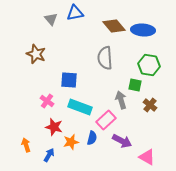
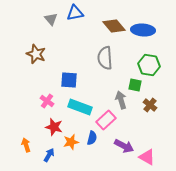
purple arrow: moved 2 px right, 5 px down
